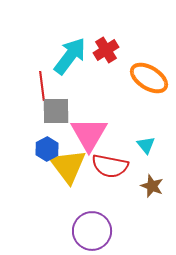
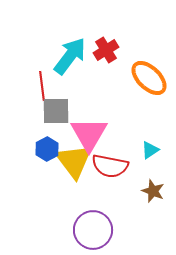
orange ellipse: rotated 12 degrees clockwise
cyan triangle: moved 4 px right, 5 px down; rotated 36 degrees clockwise
yellow triangle: moved 6 px right, 5 px up
brown star: moved 1 px right, 5 px down
purple circle: moved 1 px right, 1 px up
